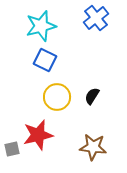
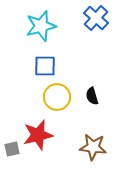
blue cross: rotated 10 degrees counterclockwise
blue square: moved 6 px down; rotated 25 degrees counterclockwise
black semicircle: rotated 48 degrees counterclockwise
